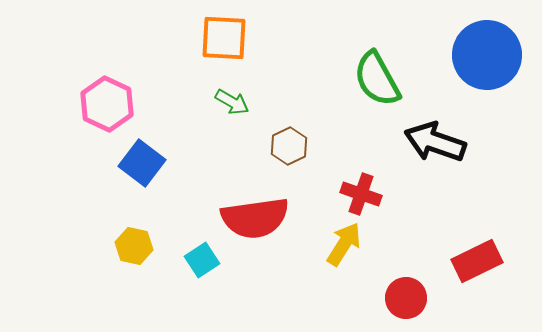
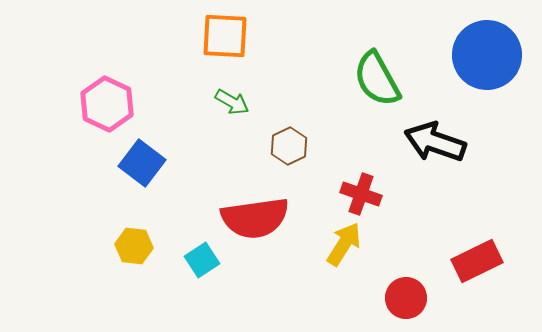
orange square: moved 1 px right, 2 px up
yellow hexagon: rotated 6 degrees counterclockwise
